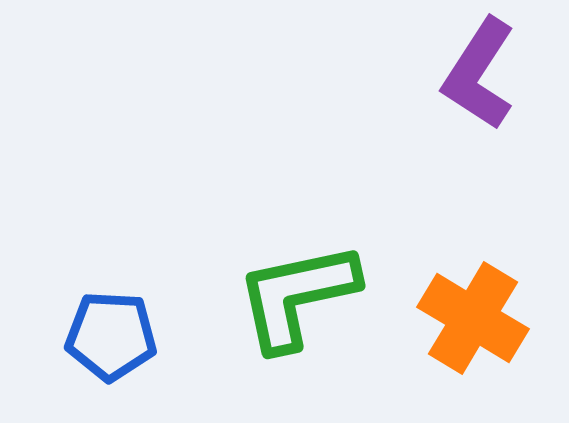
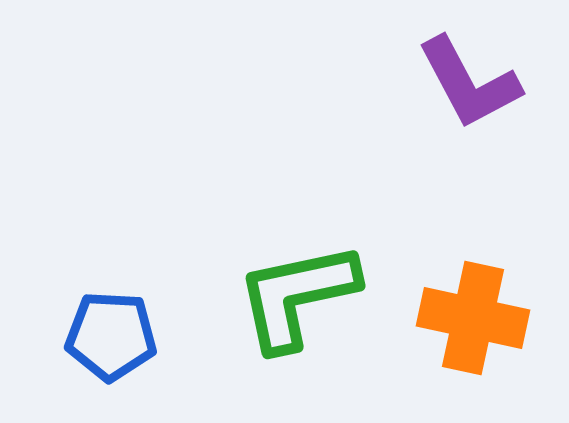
purple L-shape: moved 10 px left, 9 px down; rotated 61 degrees counterclockwise
orange cross: rotated 19 degrees counterclockwise
